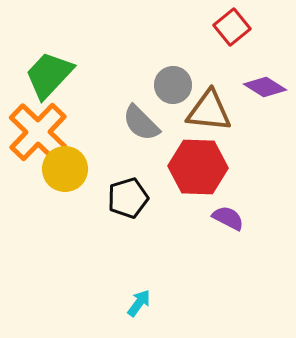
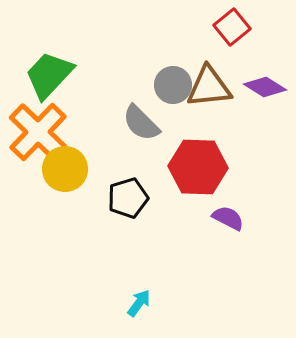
brown triangle: moved 24 px up; rotated 12 degrees counterclockwise
